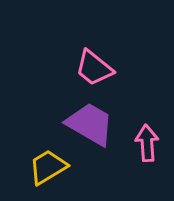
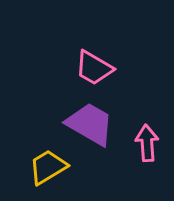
pink trapezoid: rotated 9 degrees counterclockwise
